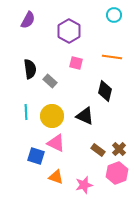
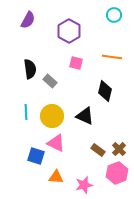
orange triangle: rotated 14 degrees counterclockwise
